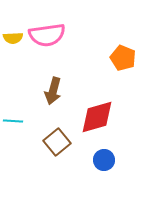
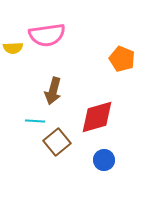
yellow semicircle: moved 10 px down
orange pentagon: moved 1 px left, 1 px down
cyan line: moved 22 px right
